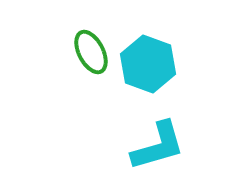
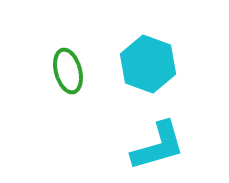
green ellipse: moved 23 px left, 19 px down; rotated 12 degrees clockwise
